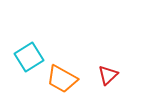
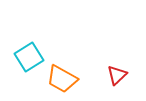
red triangle: moved 9 px right
